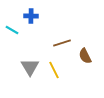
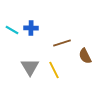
blue cross: moved 12 px down
